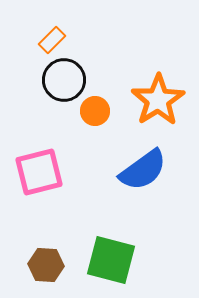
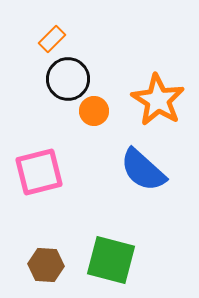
orange rectangle: moved 1 px up
black circle: moved 4 px right, 1 px up
orange star: rotated 8 degrees counterclockwise
orange circle: moved 1 px left
blue semicircle: rotated 78 degrees clockwise
